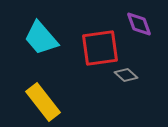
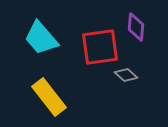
purple diamond: moved 3 px left, 3 px down; rotated 24 degrees clockwise
red square: moved 1 px up
yellow rectangle: moved 6 px right, 5 px up
